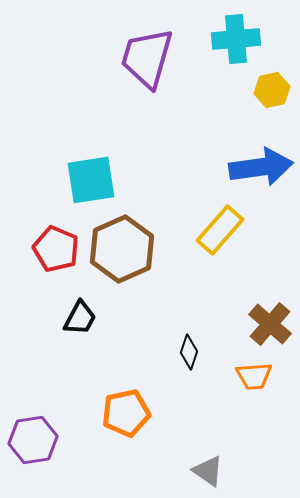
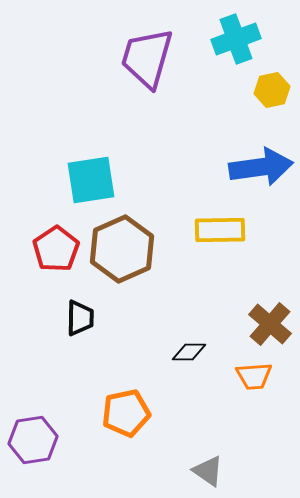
cyan cross: rotated 15 degrees counterclockwise
yellow rectangle: rotated 48 degrees clockwise
red pentagon: rotated 15 degrees clockwise
black trapezoid: rotated 27 degrees counterclockwise
black diamond: rotated 72 degrees clockwise
